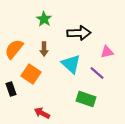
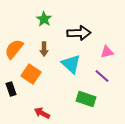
purple line: moved 5 px right, 3 px down
